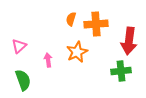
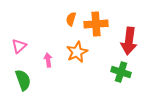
green cross: moved 1 px down; rotated 24 degrees clockwise
